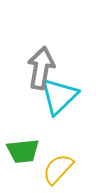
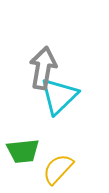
gray arrow: moved 2 px right
